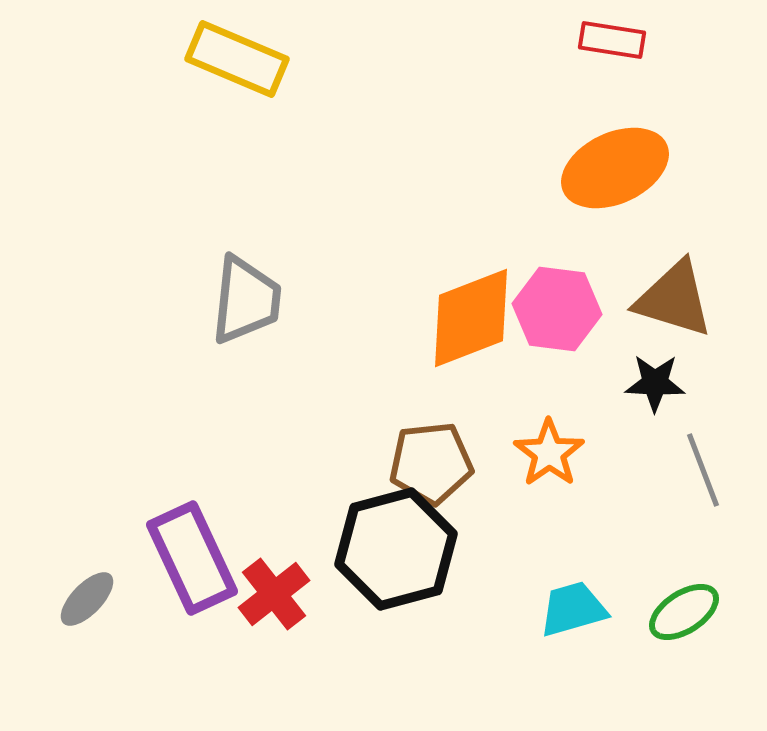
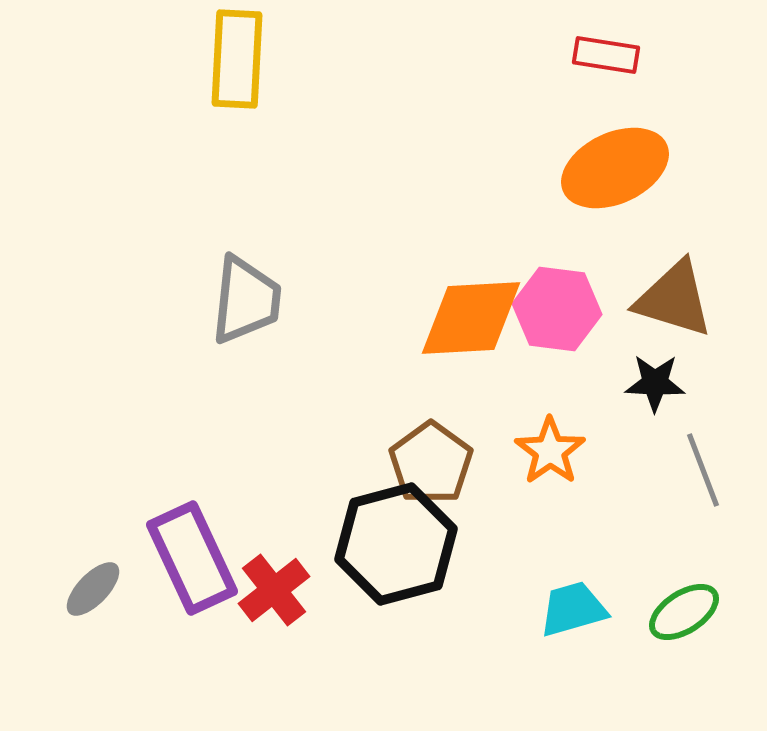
red rectangle: moved 6 px left, 15 px down
yellow rectangle: rotated 70 degrees clockwise
orange diamond: rotated 18 degrees clockwise
orange star: moved 1 px right, 2 px up
brown pentagon: rotated 30 degrees counterclockwise
black hexagon: moved 5 px up
red cross: moved 4 px up
gray ellipse: moved 6 px right, 10 px up
